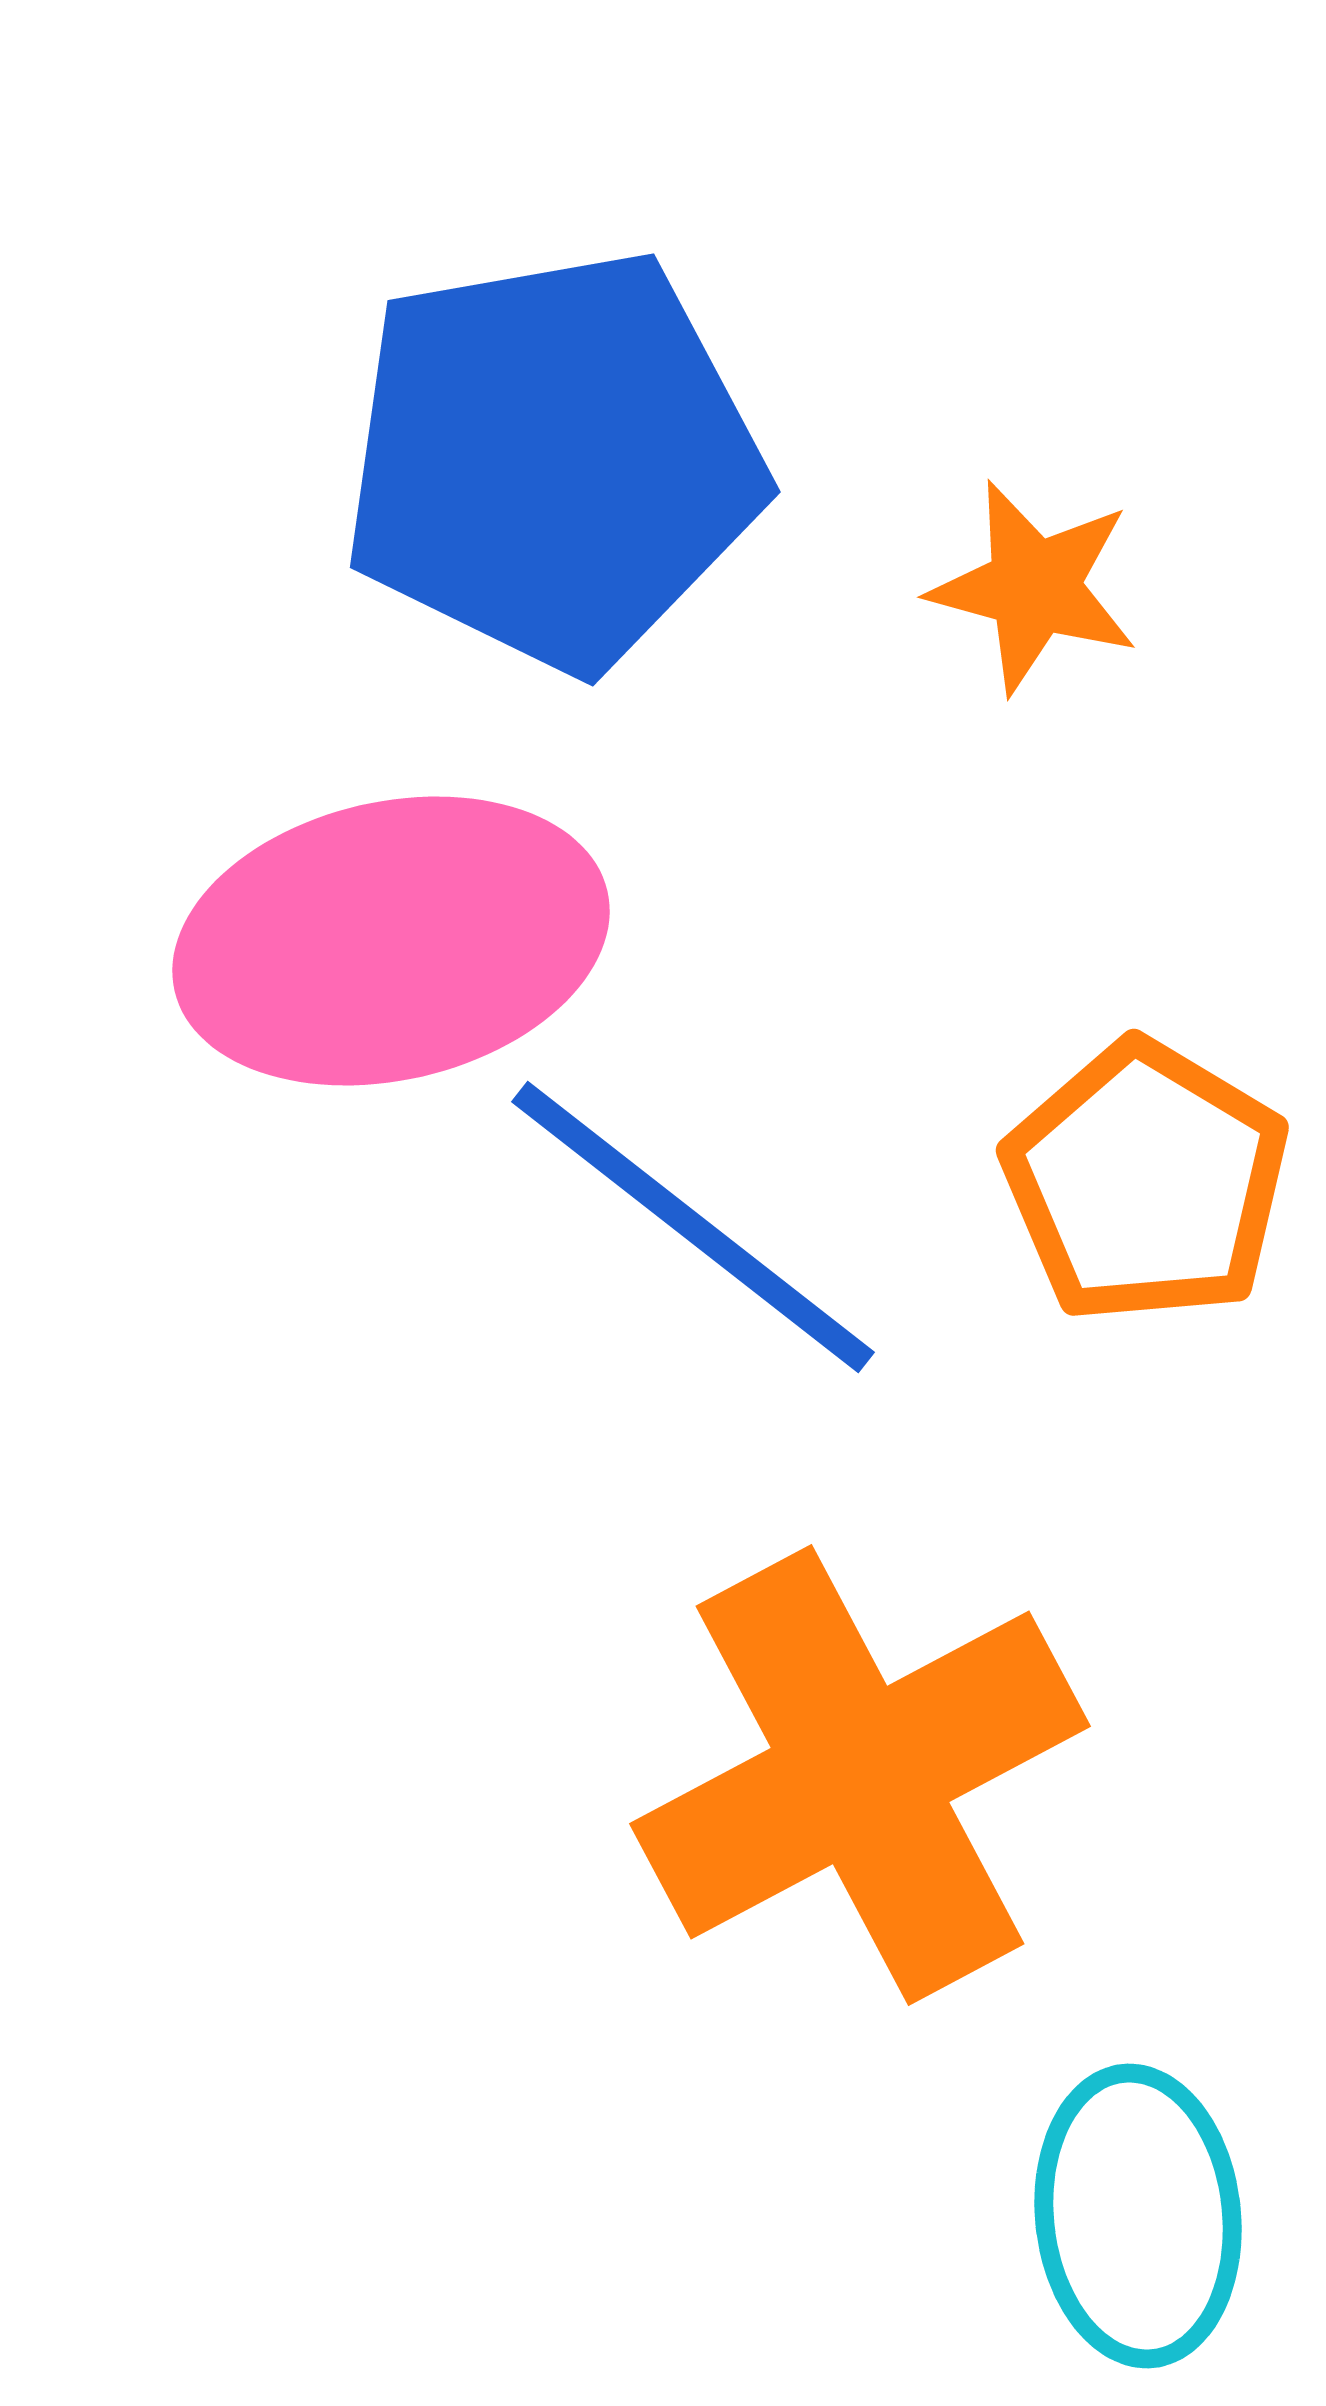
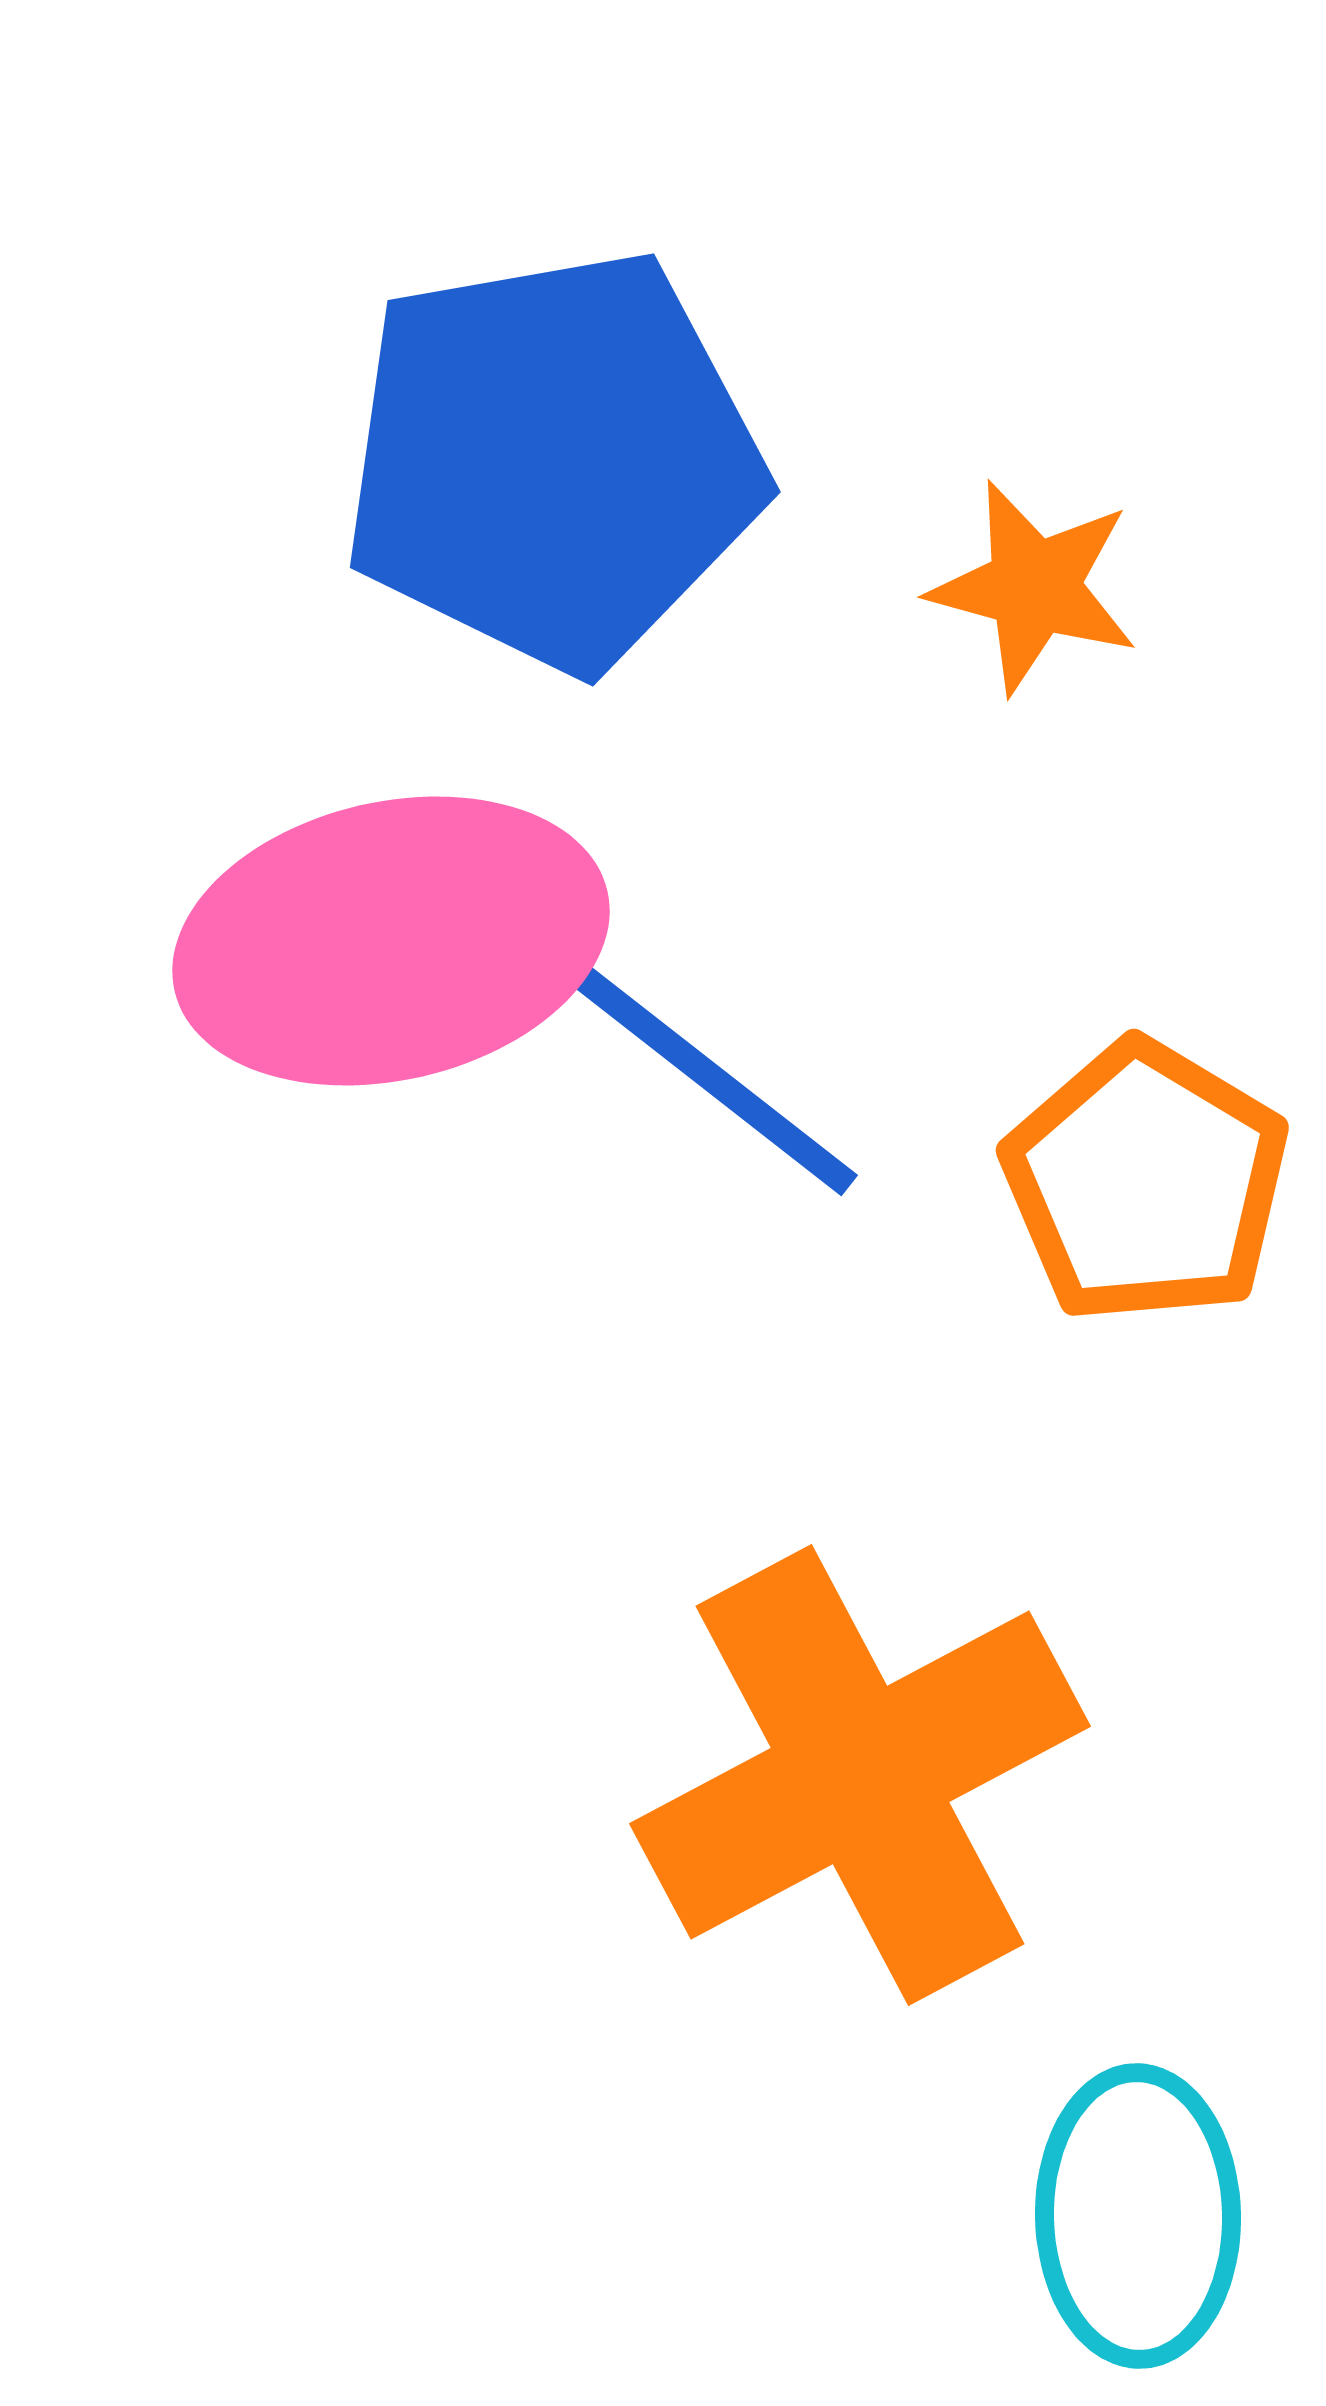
blue line: moved 17 px left, 177 px up
cyan ellipse: rotated 5 degrees clockwise
